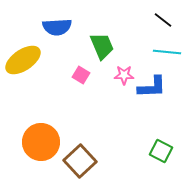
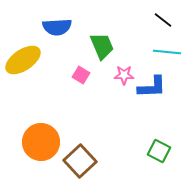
green square: moved 2 px left
